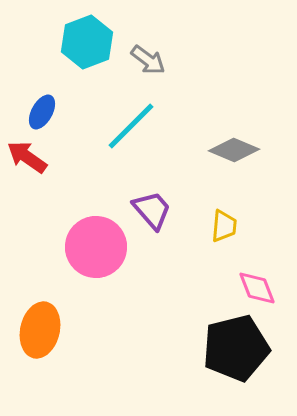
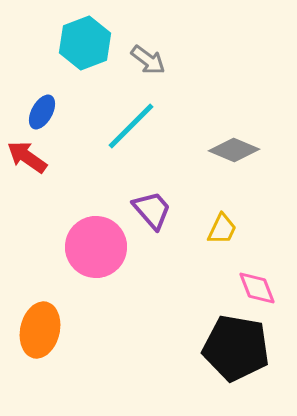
cyan hexagon: moved 2 px left, 1 px down
yellow trapezoid: moved 2 px left, 3 px down; rotated 20 degrees clockwise
black pentagon: rotated 24 degrees clockwise
